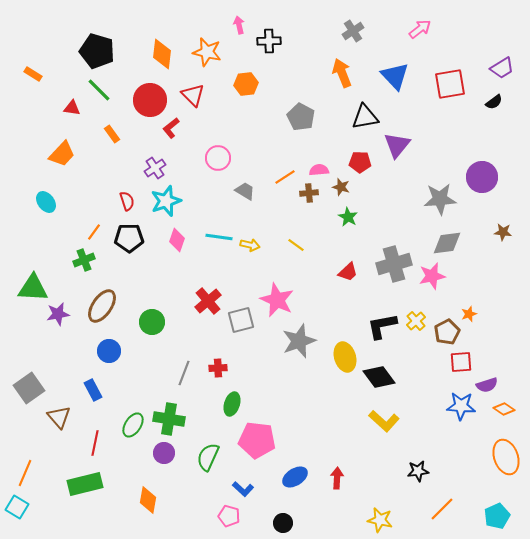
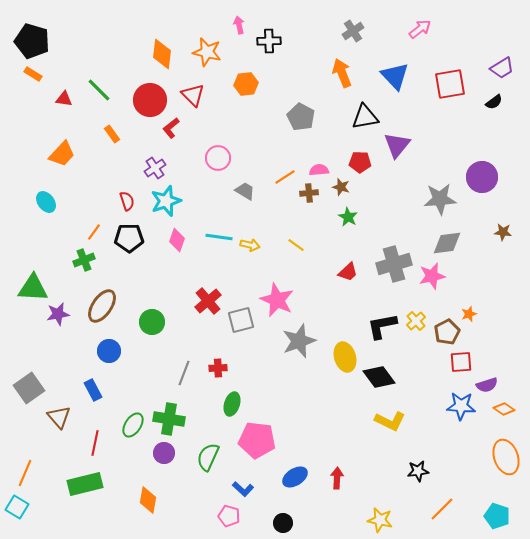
black pentagon at (97, 51): moved 65 px left, 10 px up
red triangle at (72, 108): moved 8 px left, 9 px up
yellow L-shape at (384, 421): moved 6 px right; rotated 16 degrees counterclockwise
cyan pentagon at (497, 516): rotated 30 degrees counterclockwise
